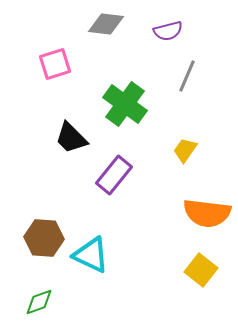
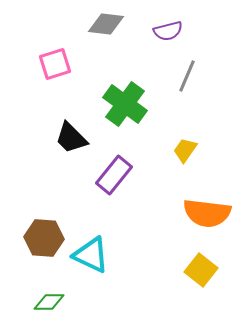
green diamond: moved 10 px right; rotated 20 degrees clockwise
